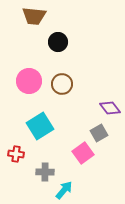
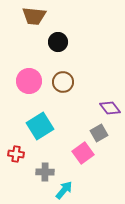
brown circle: moved 1 px right, 2 px up
